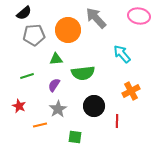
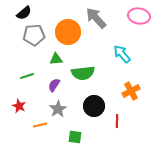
orange circle: moved 2 px down
